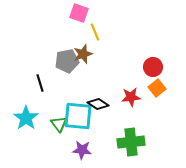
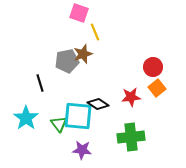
green cross: moved 5 px up
